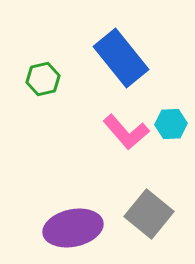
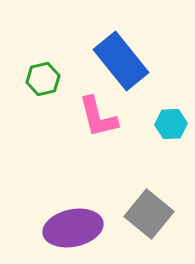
blue rectangle: moved 3 px down
pink L-shape: moved 28 px left, 15 px up; rotated 27 degrees clockwise
